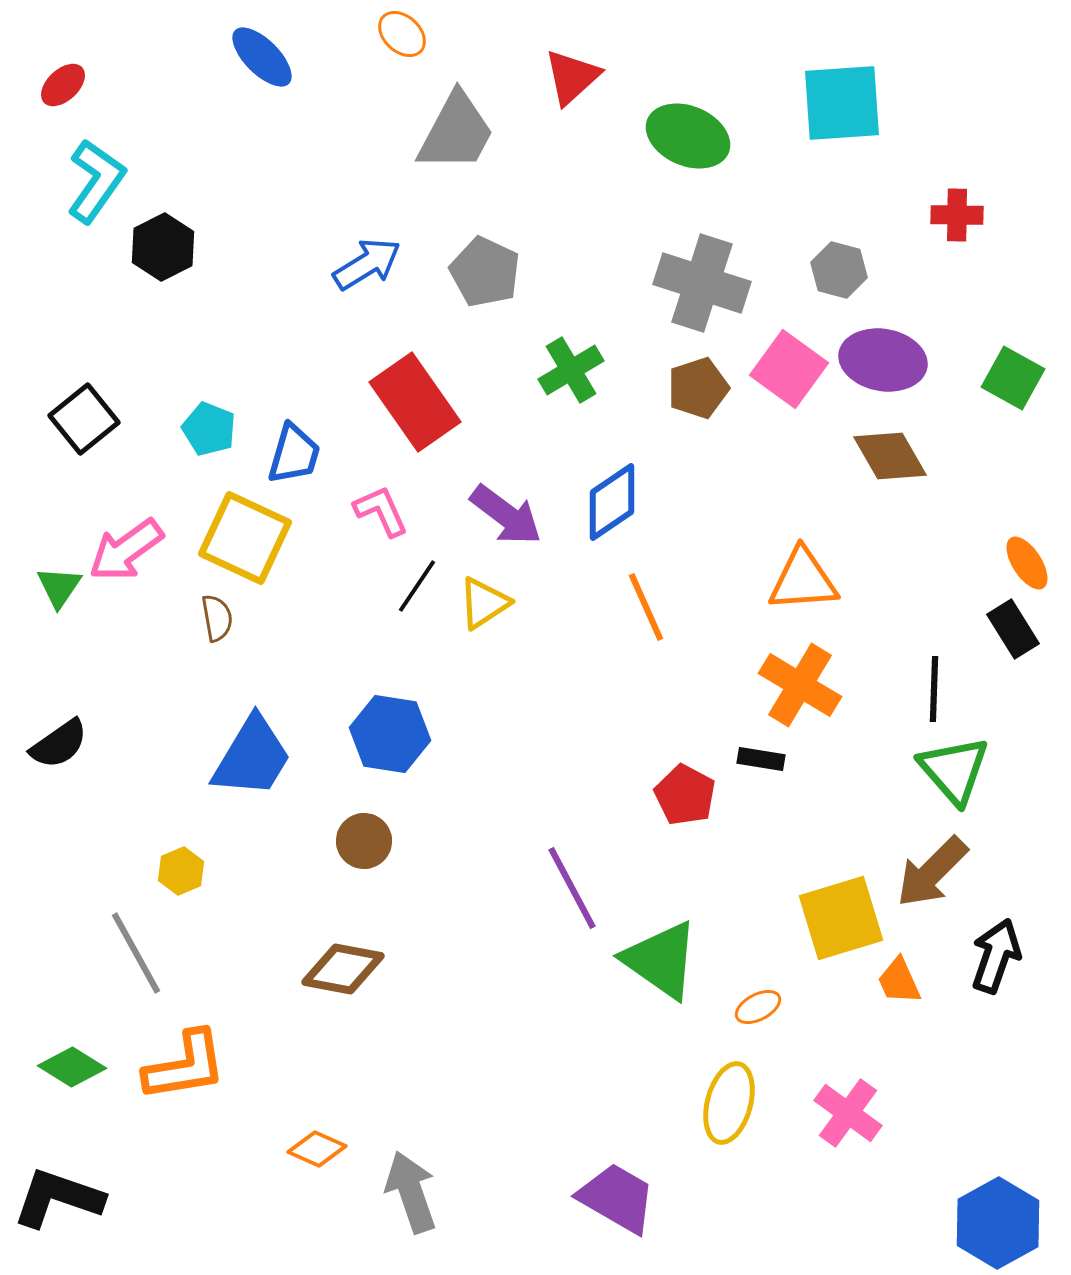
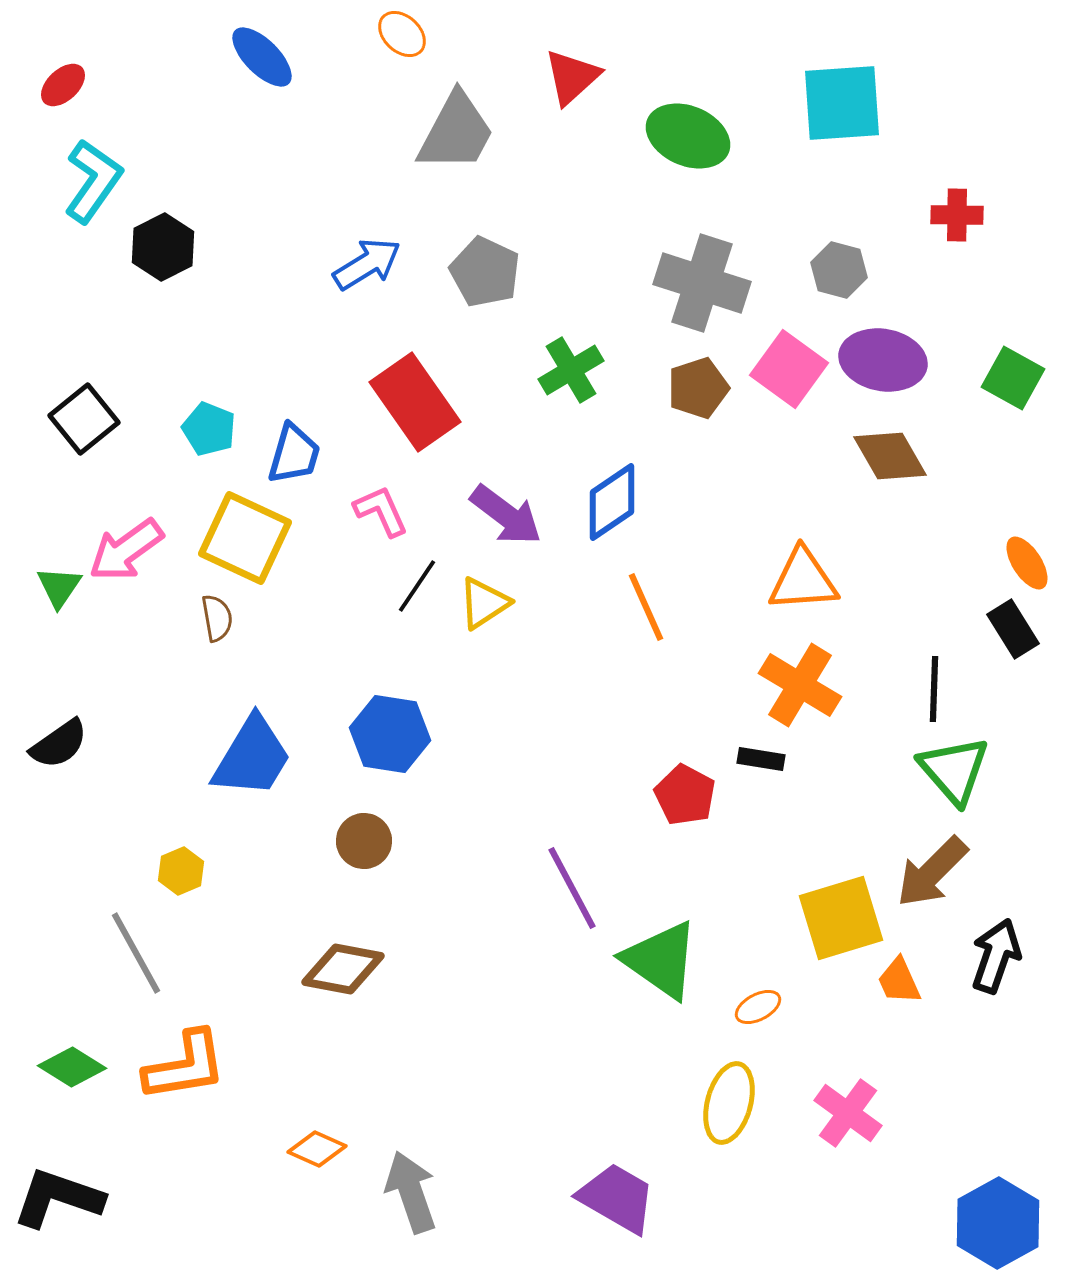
cyan L-shape at (96, 181): moved 3 px left
